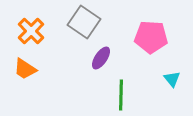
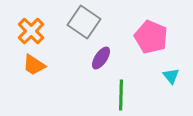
pink pentagon: rotated 20 degrees clockwise
orange trapezoid: moved 9 px right, 4 px up
cyan triangle: moved 1 px left, 3 px up
